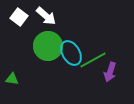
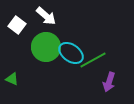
white square: moved 2 px left, 8 px down
green circle: moved 2 px left, 1 px down
cyan ellipse: rotated 25 degrees counterclockwise
purple arrow: moved 1 px left, 10 px down
green triangle: rotated 16 degrees clockwise
